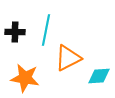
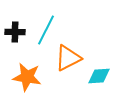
cyan line: rotated 16 degrees clockwise
orange star: moved 2 px right, 1 px up
